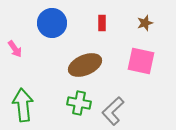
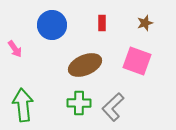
blue circle: moved 2 px down
pink square: moved 4 px left; rotated 8 degrees clockwise
green cross: rotated 10 degrees counterclockwise
gray L-shape: moved 4 px up
